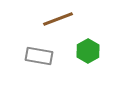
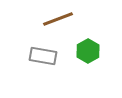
gray rectangle: moved 4 px right
